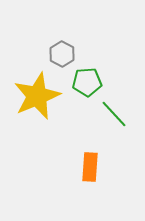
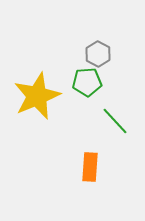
gray hexagon: moved 36 px right
green line: moved 1 px right, 7 px down
